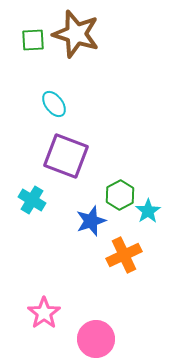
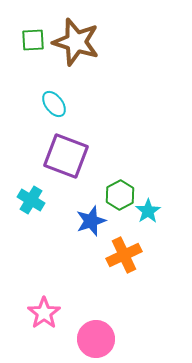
brown star: moved 8 px down
cyan cross: moved 1 px left
